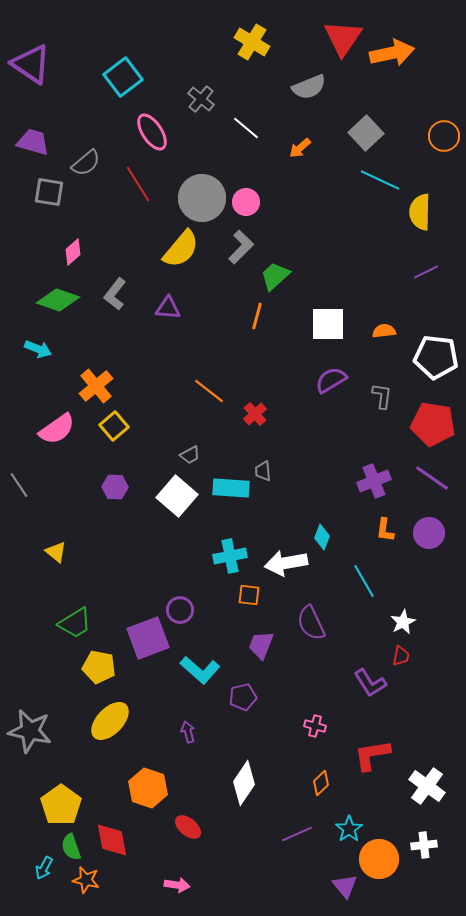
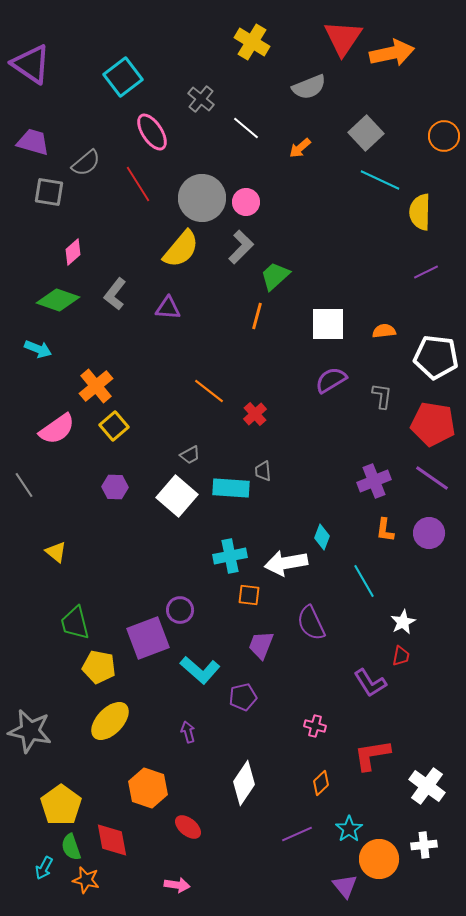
gray line at (19, 485): moved 5 px right
green trapezoid at (75, 623): rotated 108 degrees clockwise
